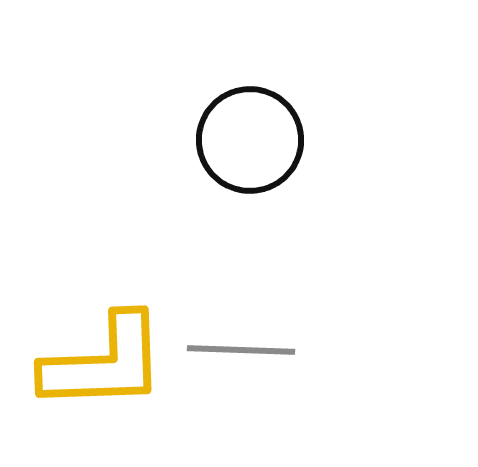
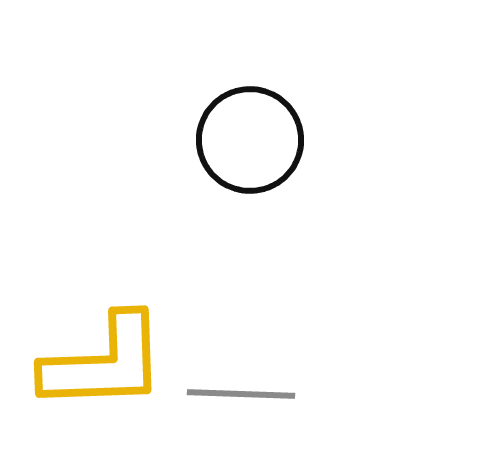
gray line: moved 44 px down
